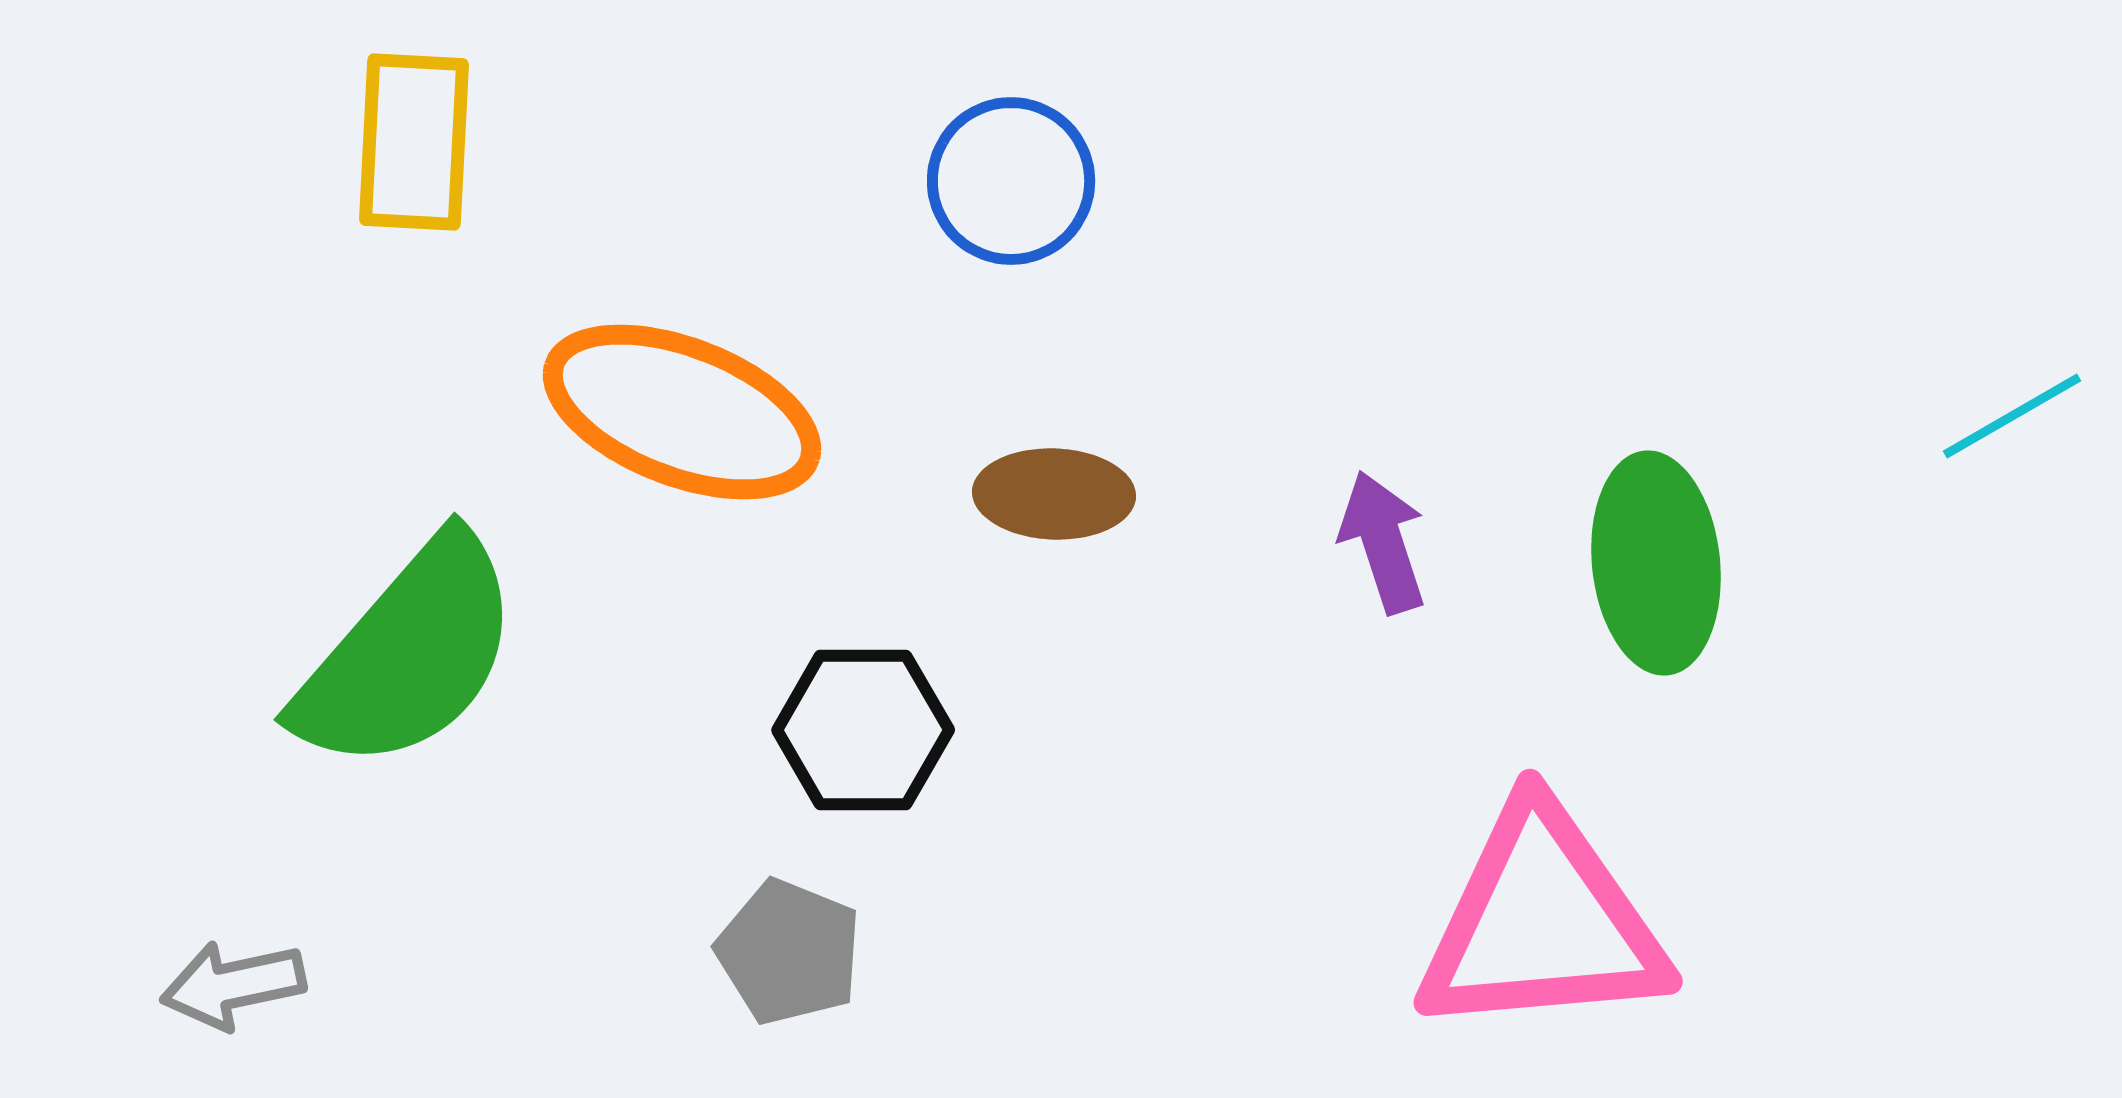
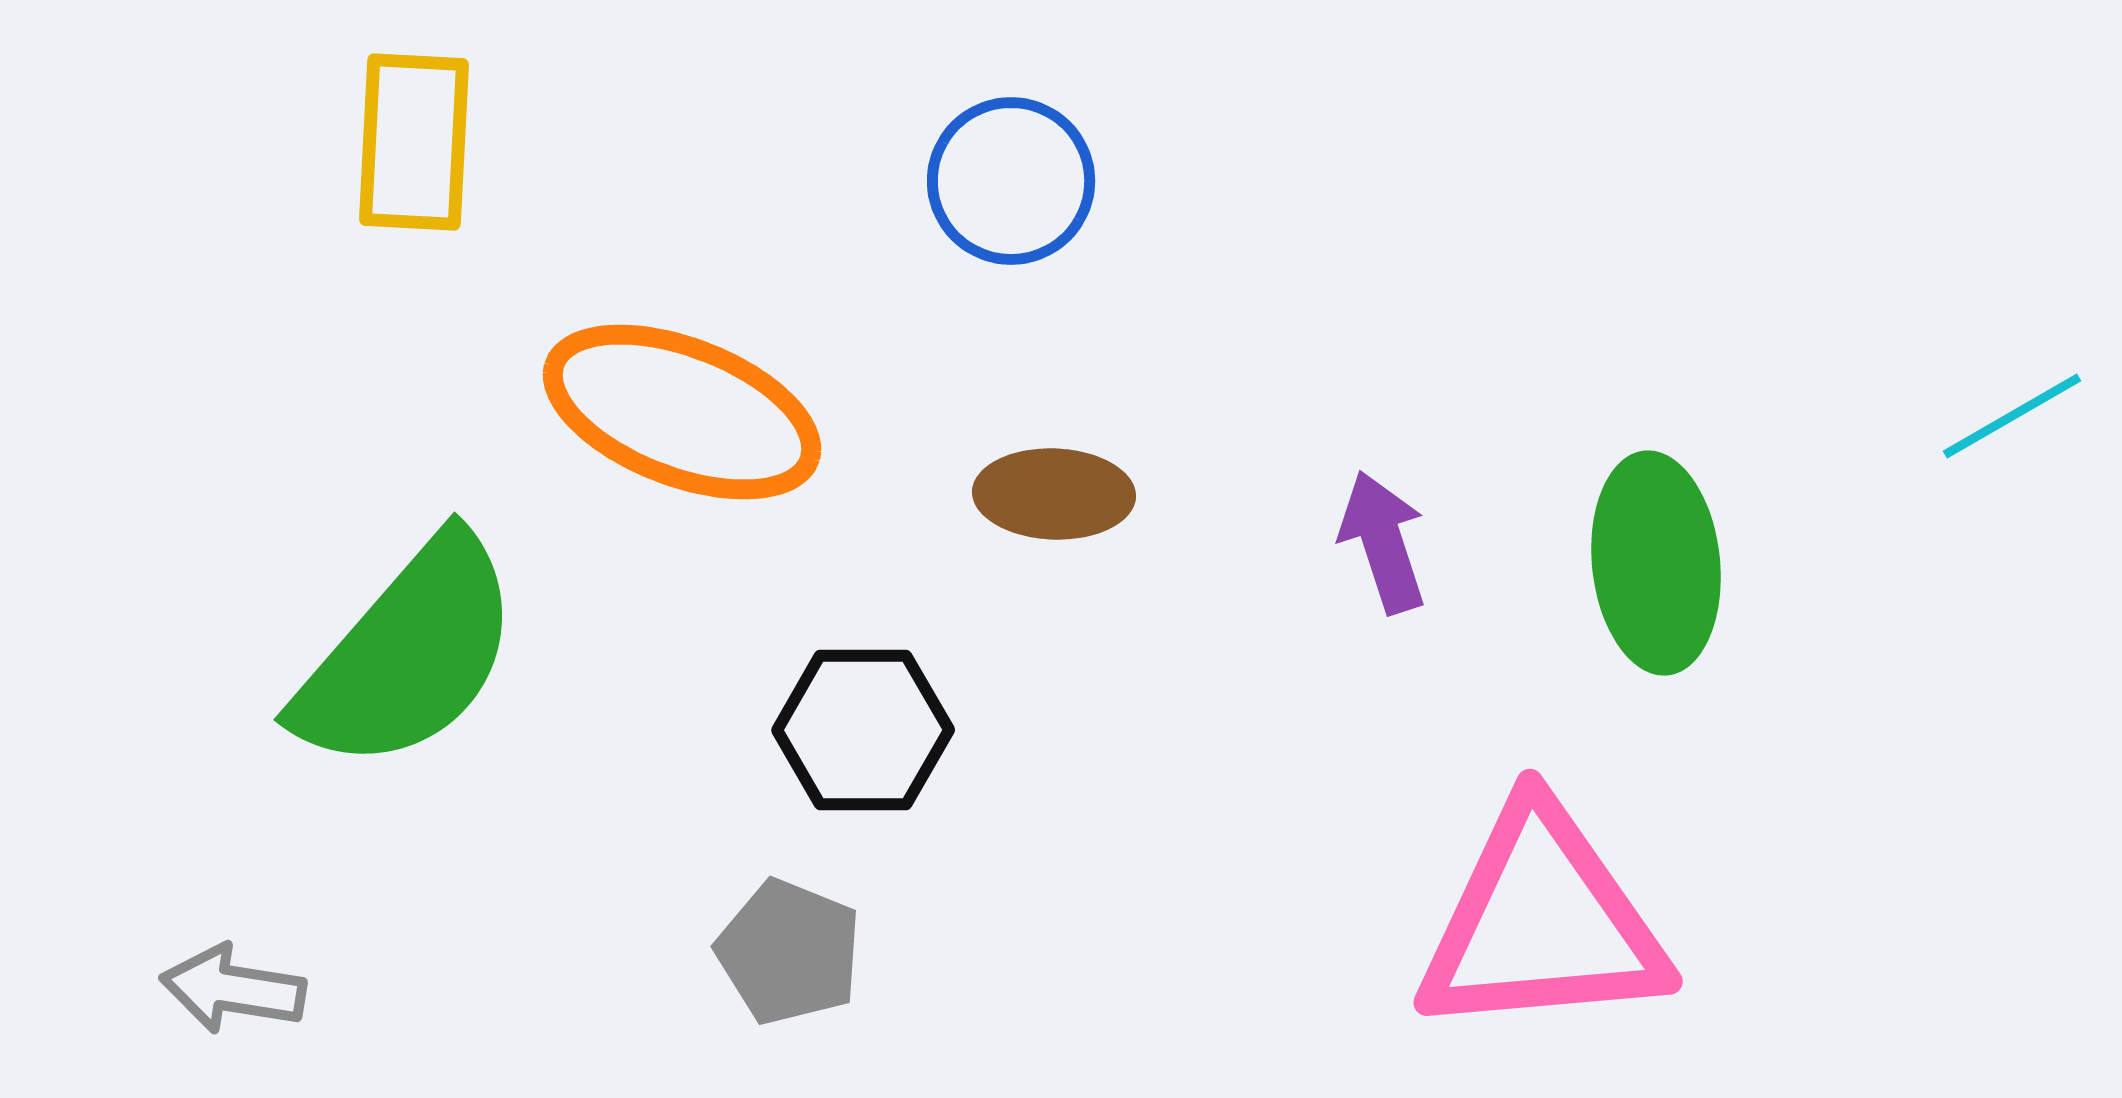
gray arrow: moved 4 px down; rotated 21 degrees clockwise
